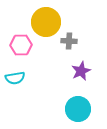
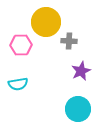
cyan semicircle: moved 3 px right, 6 px down
